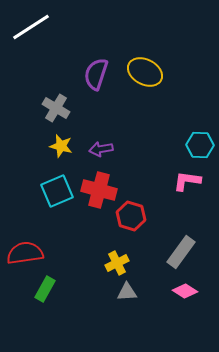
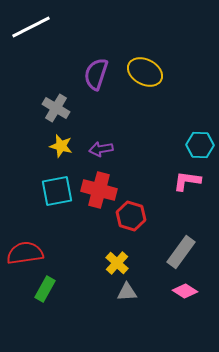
white line: rotated 6 degrees clockwise
cyan square: rotated 12 degrees clockwise
yellow cross: rotated 20 degrees counterclockwise
